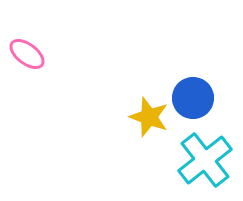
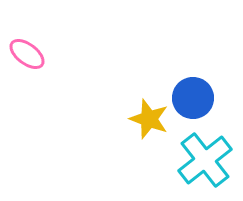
yellow star: moved 2 px down
